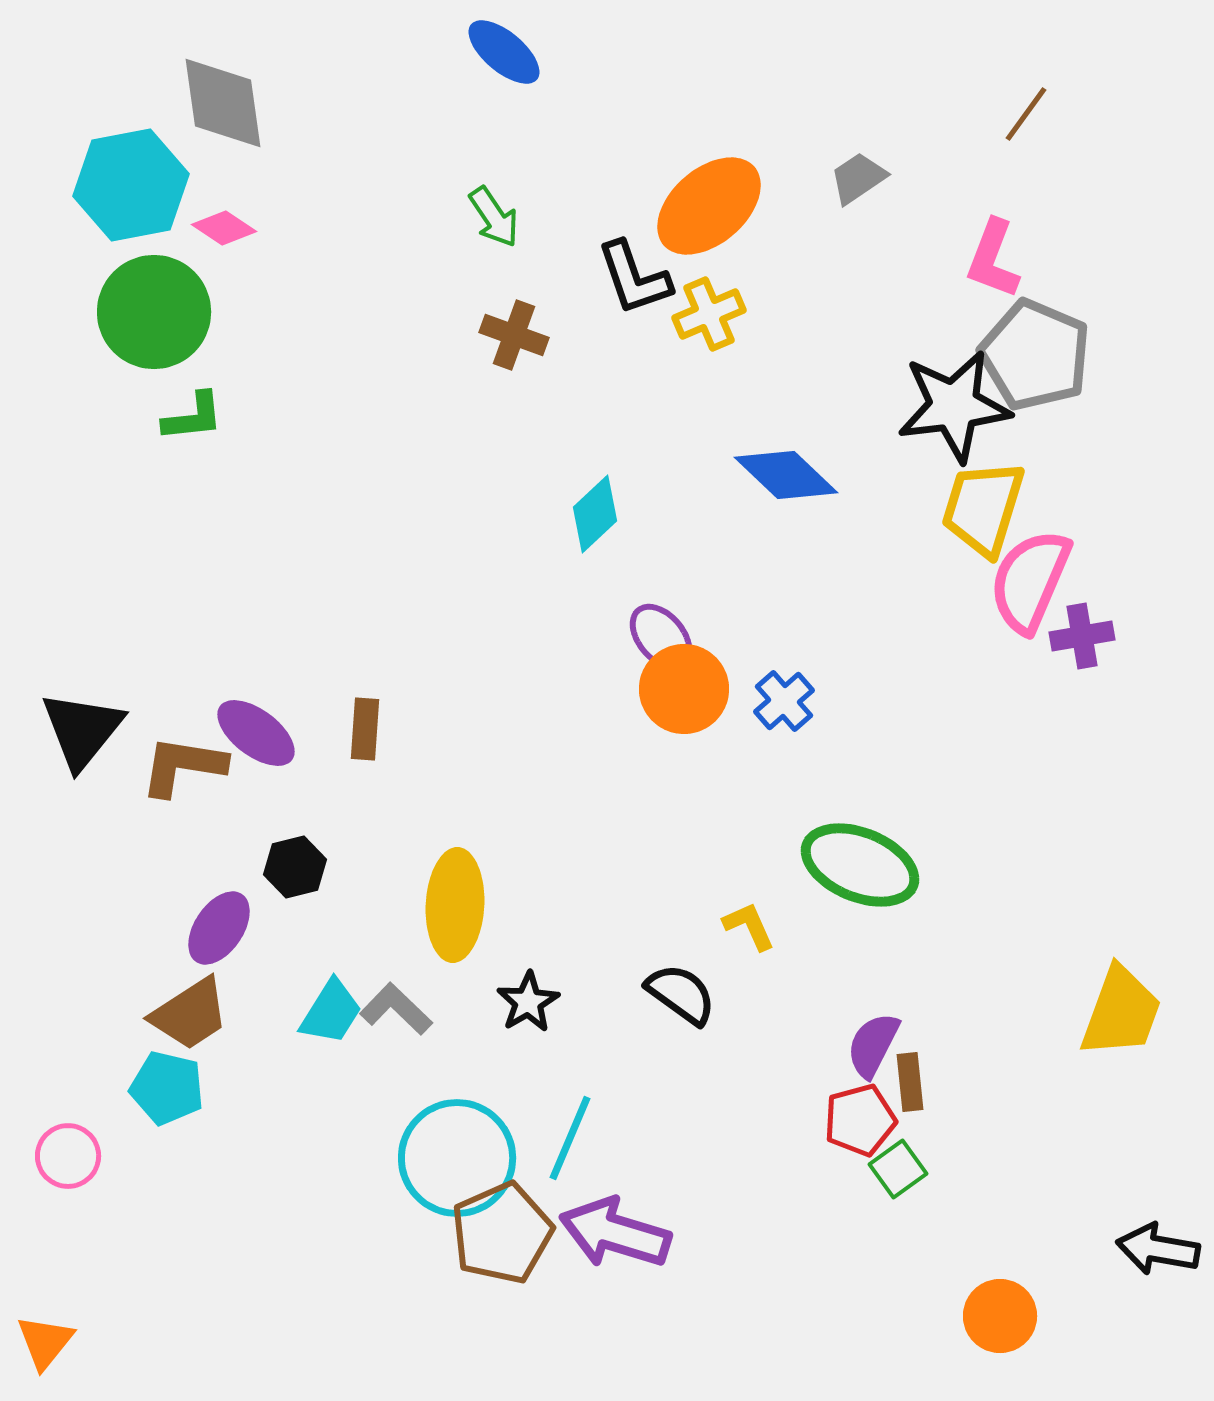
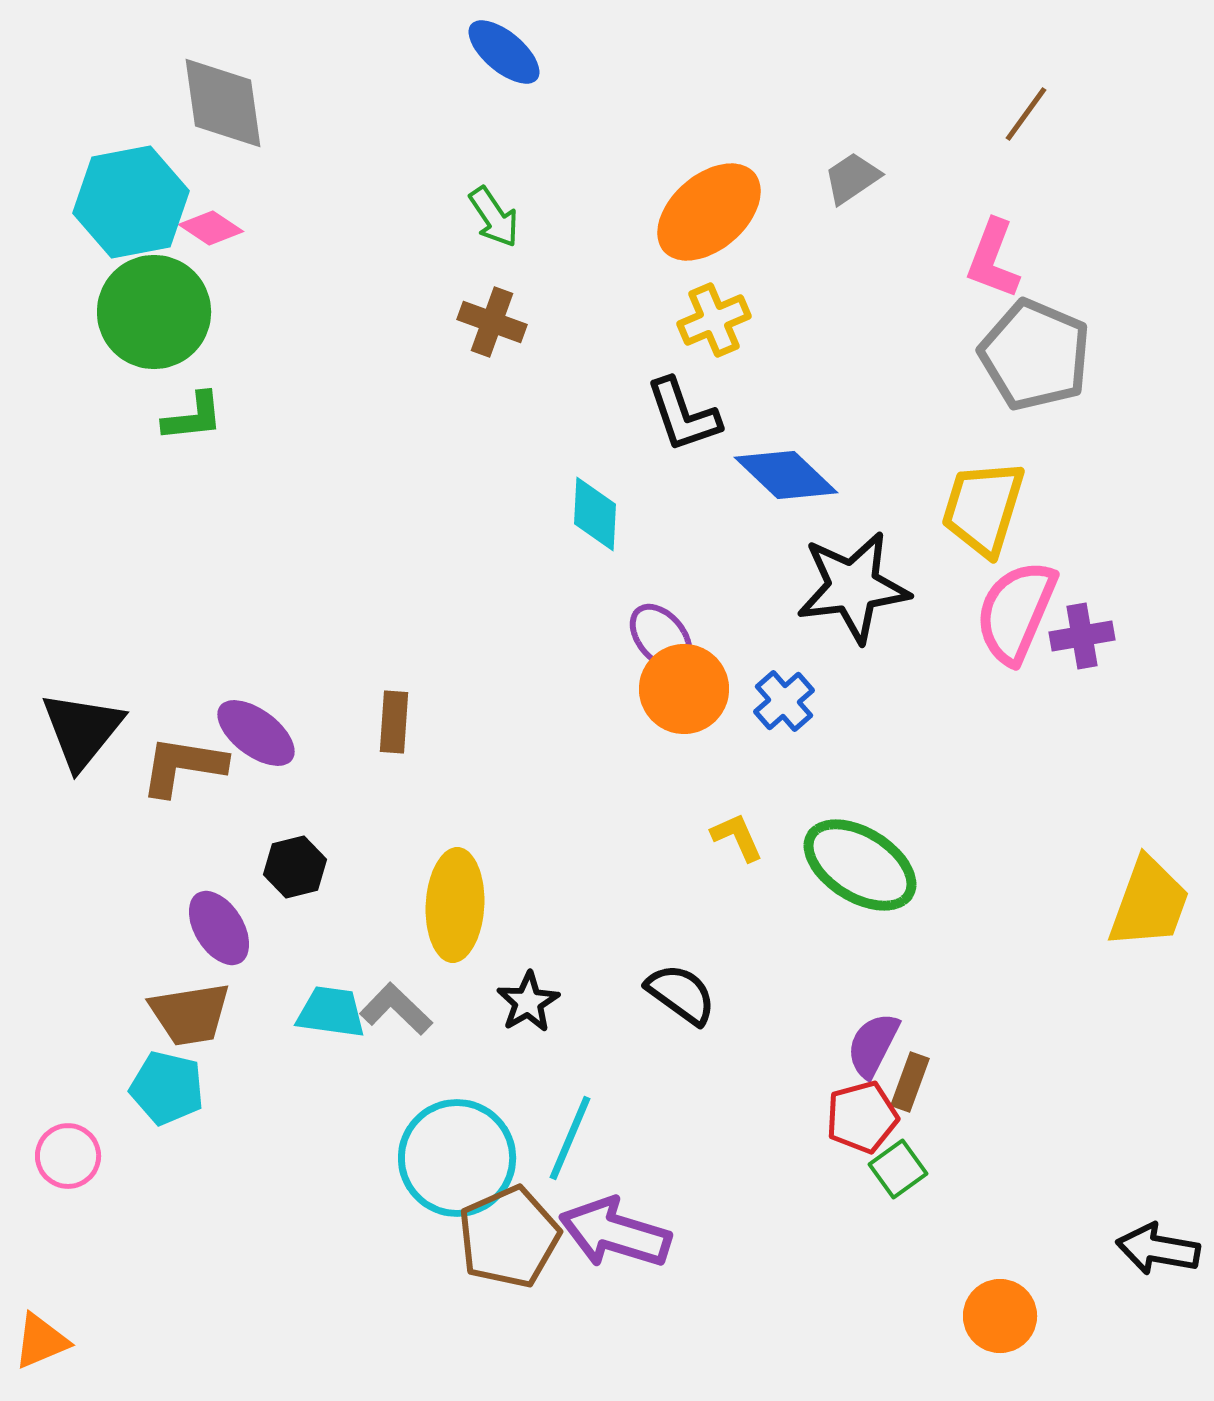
gray trapezoid at (858, 178): moved 6 px left
cyan hexagon at (131, 185): moved 17 px down
orange ellipse at (709, 206): moved 6 px down
pink diamond at (224, 228): moved 13 px left
black L-shape at (634, 278): moved 49 px right, 137 px down
yellow cross at (709, 314): moved 5 px right, 6 px down
brown cross at (514, 335): moved 22 px left, 13 px up
black star at (954, 406): moved 101 px left, 181 px down
cyan diamond at (595, 514): rotated 44 degrees counterclockwise
pink semicircle at (1030, 581): moved 14 px left, 31 px down
brown rectangle at (365, 729): moved 29 px right, 7 px up
green ellipse at (860, 865): rotated 10 degrees clockwise
yellow L-shape at (749, 926): moved 12 px left, 89 px up
purple ellipse at (219, 928): rotated 66 degrees counterclockwise
cyan trapezoid at (331, 1012): rotated 114 degrees counterclockwise
yellow trapezoid at (1121, 1012): moved 28 px right, 109 px up
brown trapezoid at (190, 1014): rotated 24 degrees clockwise
brown rectangle at (910, 1082): rotated 26 degrees clockwise
red pentagon at (860, 1120): moved 2 px right, 3 px up
brown pentagon at (502, 1233): moved 7 px right, 4 px down
orange triangle at (45, 1342): moved 4 px left, 1 px up; rotated 28 degrees clockwise
